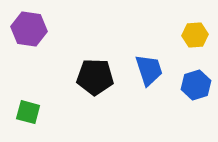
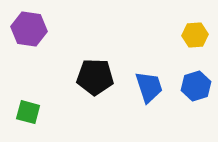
blue trapezoid: moved 17 px down
blue hexagon: moved 1 px down
